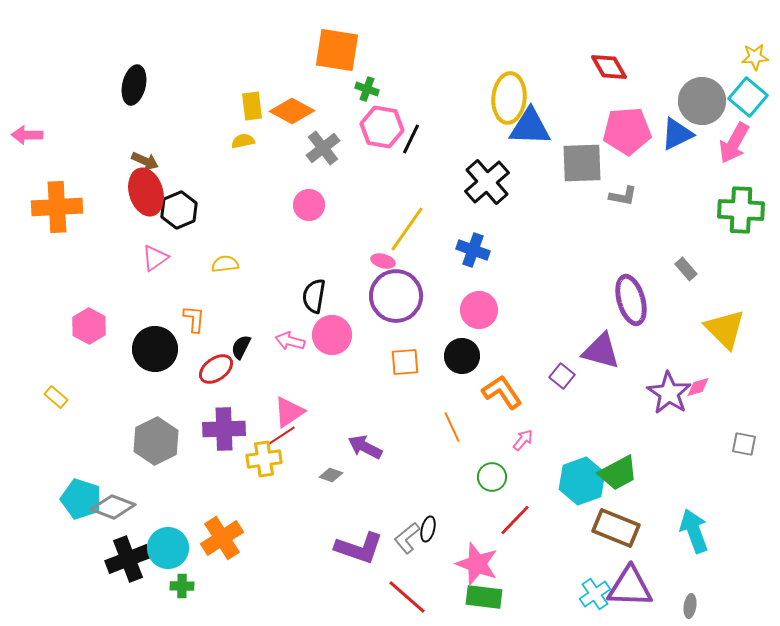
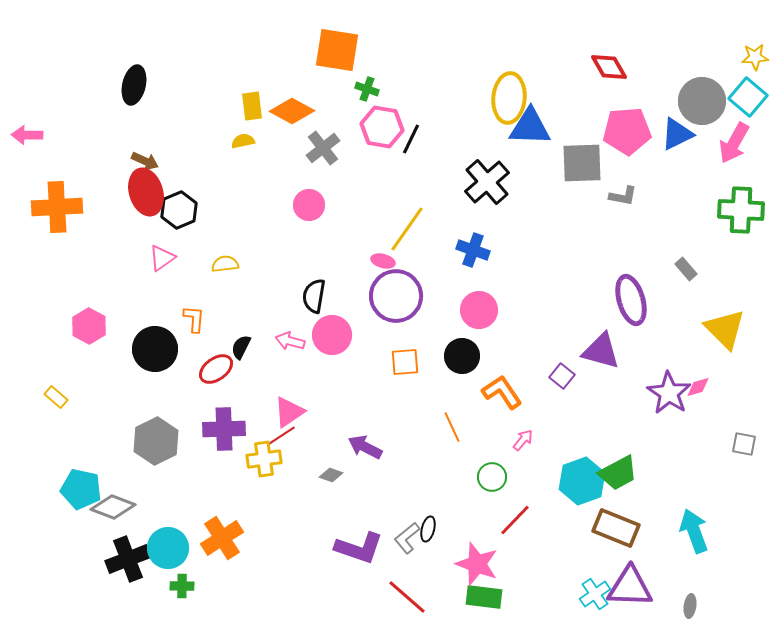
pink triangle at (155, 258): moved 7 px right
cyan pentagon at (81, 499): moved 10 px up; rotated 6 degrees counterclockwise
